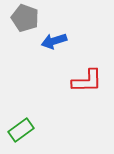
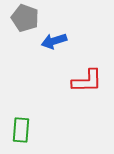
green rectangle: rotated 50 degrees counterclockwise
